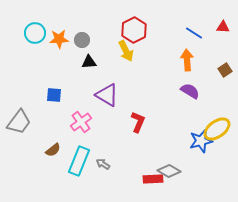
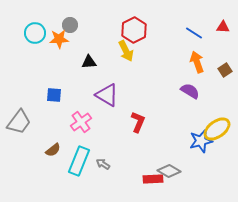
gray circle: moved 12 px left, 15 px up
orange arrow: moved 10 px right, 2 px down; rotated 15 degrees counterclockwise
